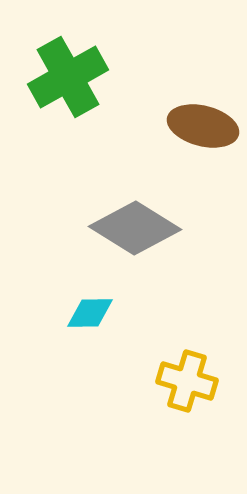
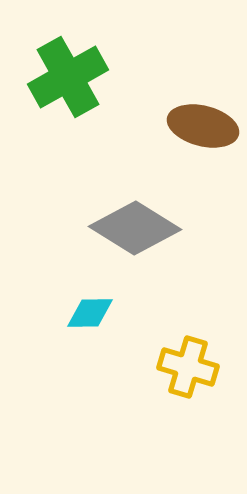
yellow cross: moved 1 px right, 14 px up
